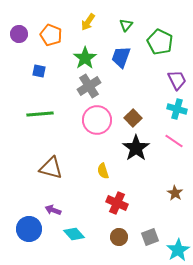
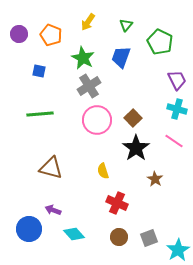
green star: moved 2 px left; rotated 10 degrees counterclockwise
brown star: moved 20 px left, 14 px up
gray square: moved 1 px left, 1 px down
